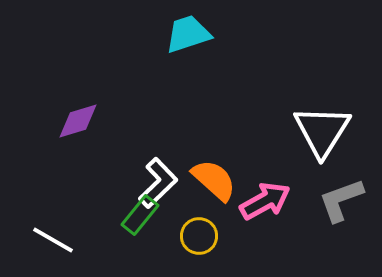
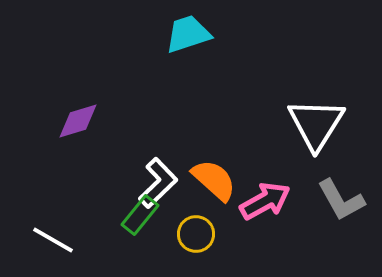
white triangle: moved 6 px left, 7 px up
gray L-shape: rotated 99 degrees counterclockwise
yellow circle: moved 3 px left, 2 px up
